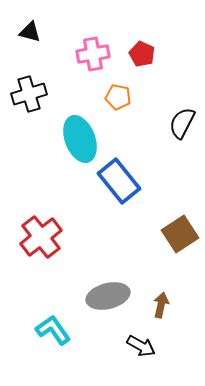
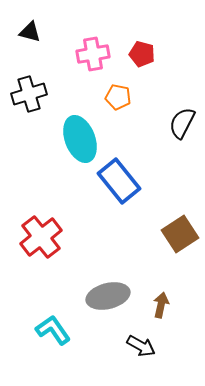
red pentagon: rotated 10 degrees counterclockwise
